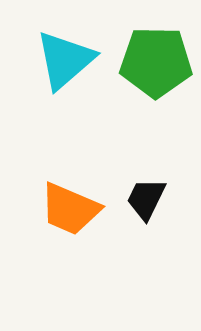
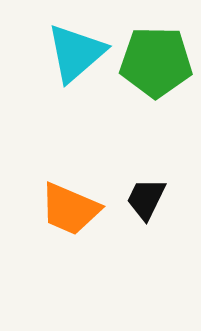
cyan triangle: moved 11 px right, 7 px up
